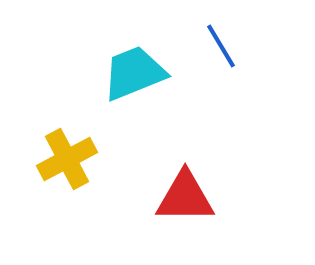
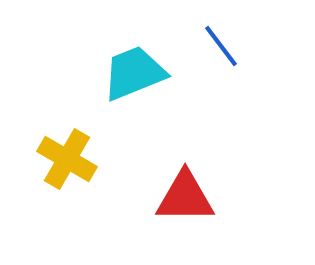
blue line: rotated 6 degrees counterclockwise
yellow cross: rotated 32 degrees counterclockwise
